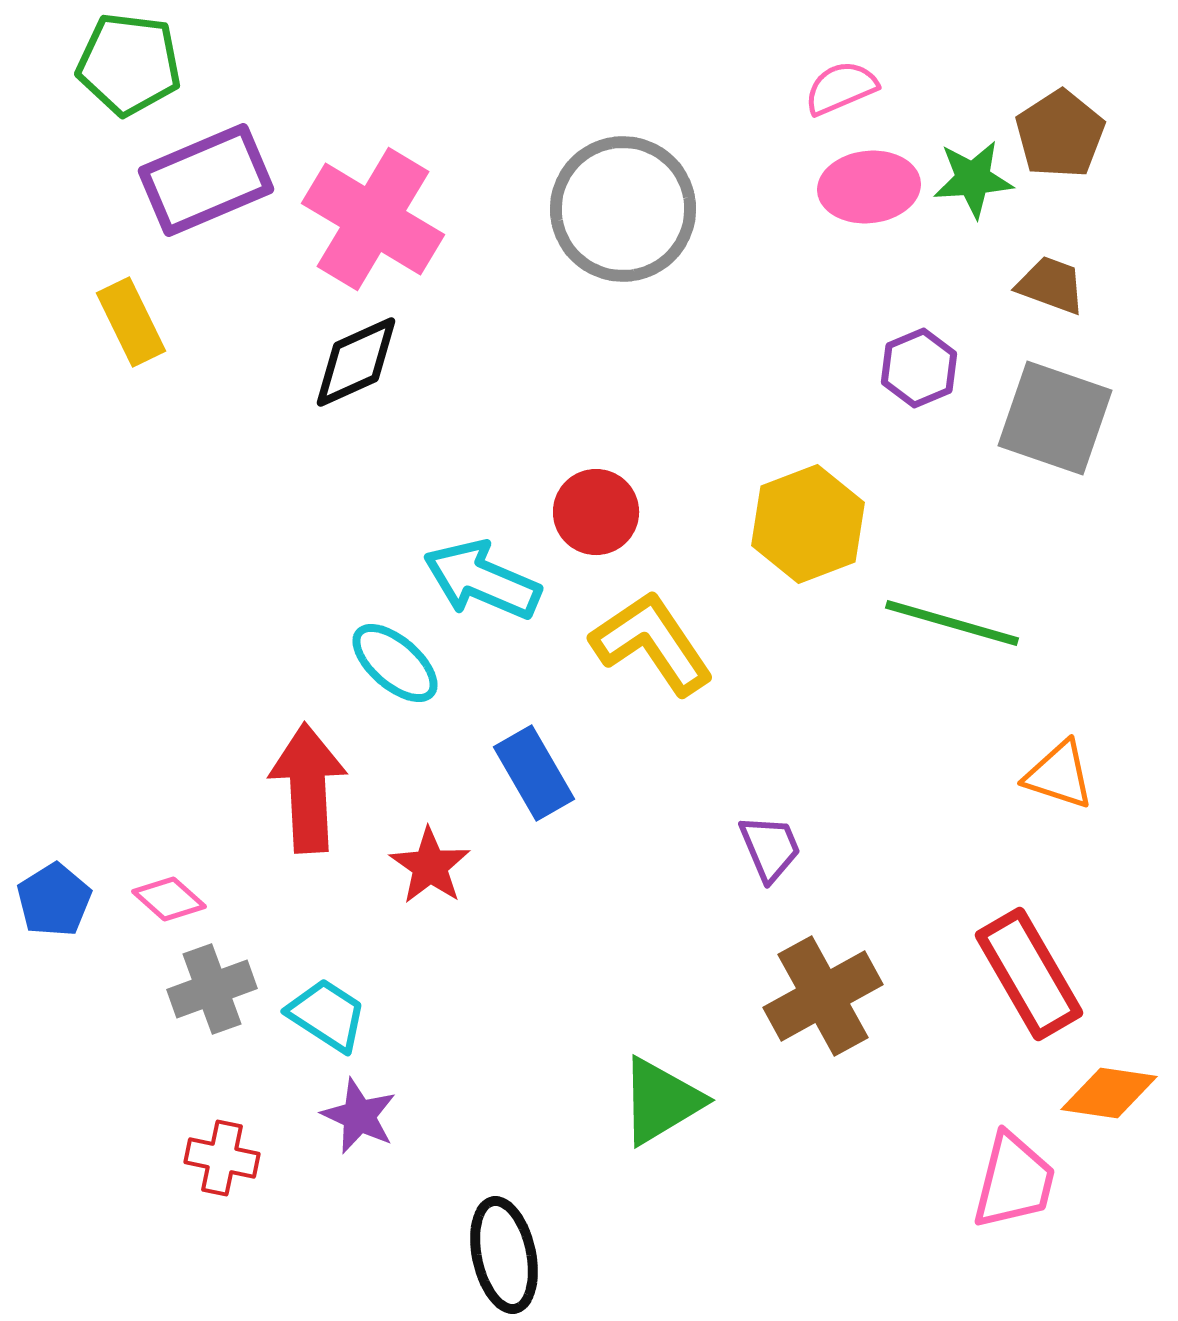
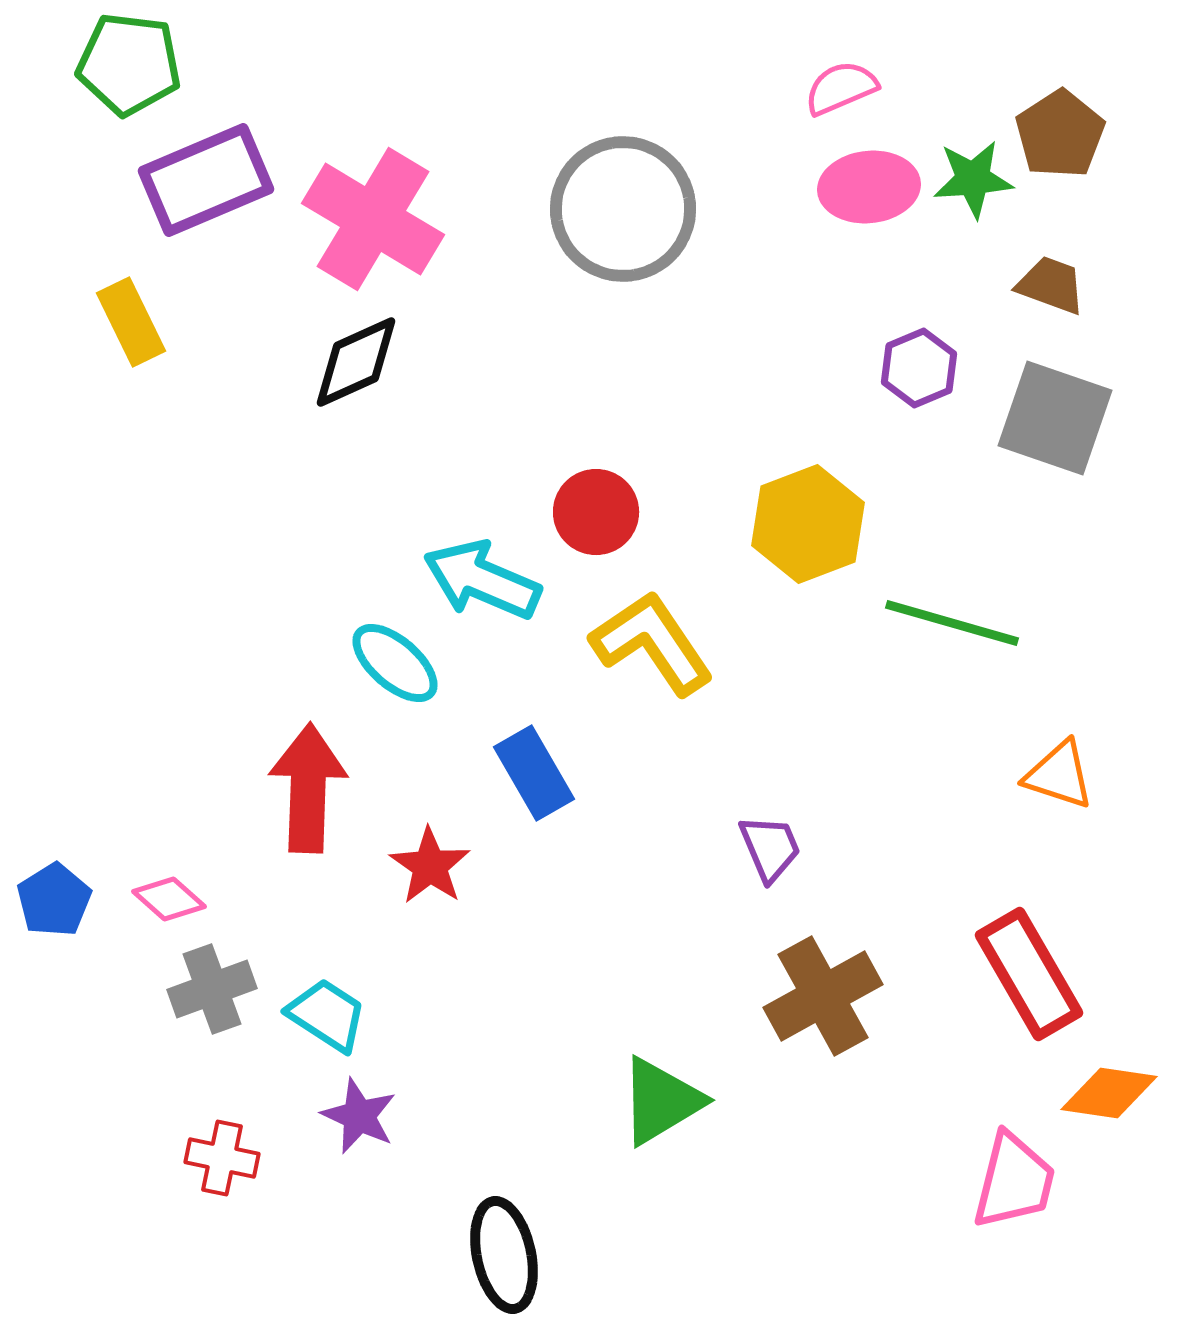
red arrow: rotated 5 degrees clockwise
